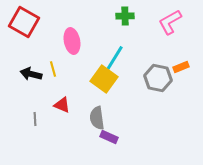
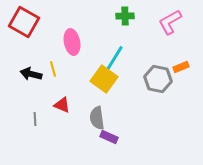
pink ellipse: moved 1 px down
gray hexagon: moved 1 px down
